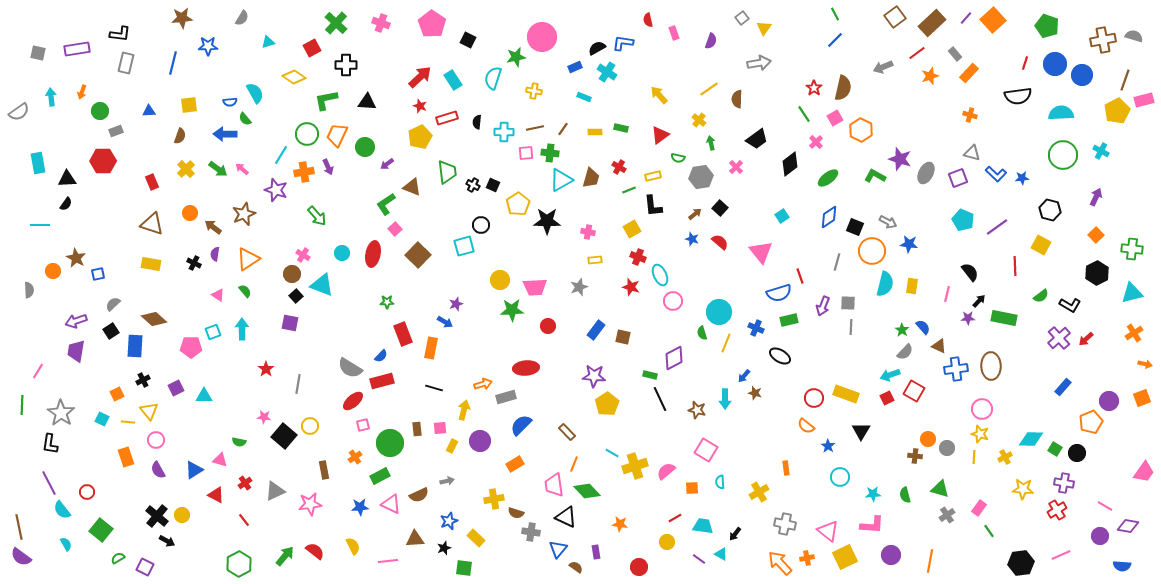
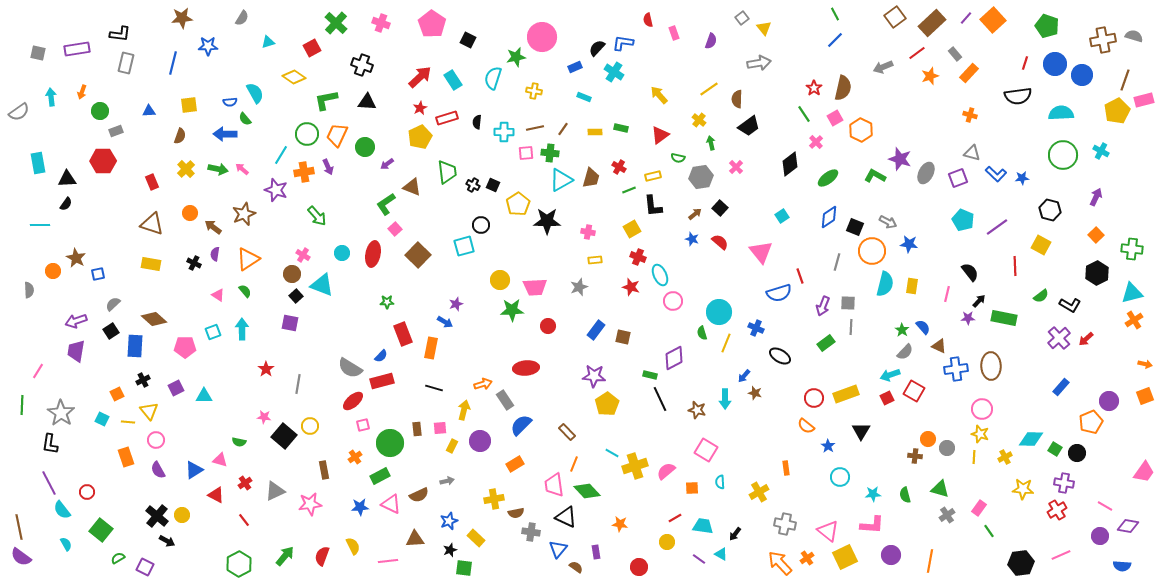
yellow triangle at (764, 28): rotated 14 degrees counterclockwise
black semicircle at (597, 48): rotated 18 degrees counterclockwise
black cross at (346, 65): moved 16 px right; rotated 20 degrees clockwise
cyan cross at (607, 72): moved 7 px right
red star at (420, 106): moved 2 px down; rotated 24 degrees clockwise
black trapezoid at (757, 139): moved 8 px left, 13 px up
green arrow at (218, 169): rotated 24 degrees counterclockwise
green rectangle at (789, 320): moved 37 px right, 23 px down; rotated 24 degrees counterclockwise
orange cross at (1134, 333): moved 13 px up
pink pentagon at (191, 347): moved 6 px left
blue rectangle at (1063, 387): moved 2 px left
yellow rectangle at (846, 394): rotated 40 degrees counterclockwise
gray rectangle at (506, 397): moved 1 px left, 3 px down; rotated 72 degrees clockwise
orange square at (1142, 398): moved 3 px right, 2 px up
brown semicircle at (516, 513): rotated 28 degrees counterclockwise
black star at (444, 548): moved 6 px right, 2 px down
red semicircle at (315, 551): moved 7 px right, 5 px down; rotated 108 degrees counterclockwise
orange cross at (807, 558): rotated 24 degrees counterclockwise
